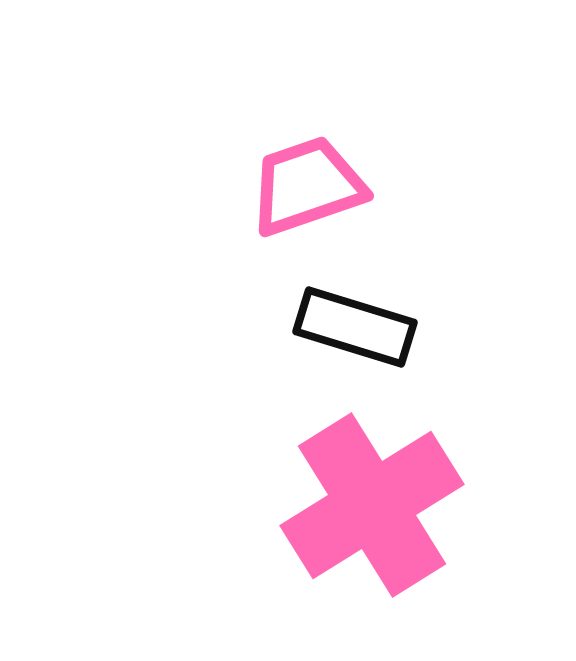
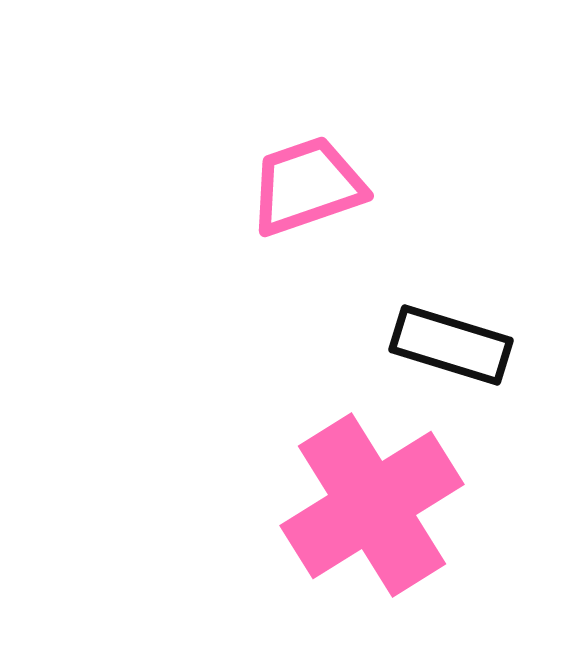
black rectangle: moved 96 px right, 18 px down
